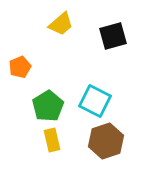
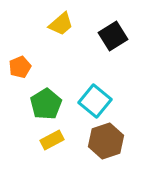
black square: rotated 16 degrees counterclockwise
cyan square: rotated 12 degrees clockwise
green pentagon: moved 2 px left, 2 px up
yellow rectangle: rotated 75 degrees clockwise
